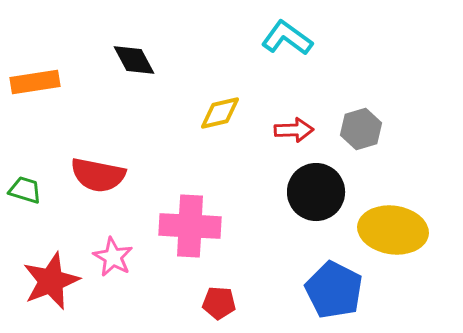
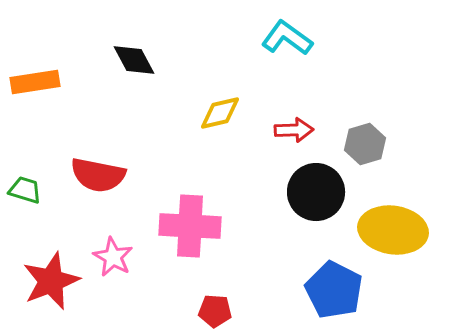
gray hexagon: moved 4 px right, 15 px down
red pentagon: moved 4 px left, 8 px down
